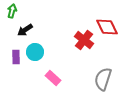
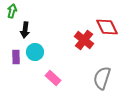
black arrow: rotated 49 degrees counterclockwise
gray semicircle: moved 1 px left, 1 px up
